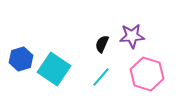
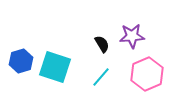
black semicircle: rotated 126 degrees clockwise
blue hexagon: moved 2 px down
cyan square: moved 1 px right, 2 px up; rotated 16 degrees counterclockwise
pink hexagon: rotated 20 degrees clockwise
